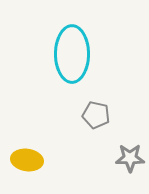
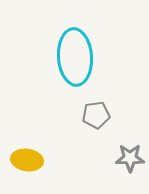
cyan ellipse: moved 3 px right, 3 px down; rotated 4 degrees counterclockwise
gray pentagon: rotated 20 degrees counterclockwise
